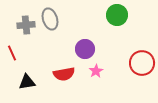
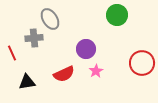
gray ellipse: rotated 15 degrees counterclockwise
gray cross: moved 8 px right, 13 px down
purple circle: moved 1 px right
red semicircle: rotated 15 degrees counterclockwise
